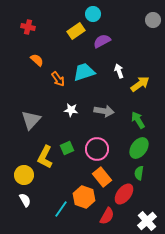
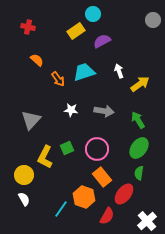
white semicircle: moved 1 px left, 1 px up
